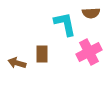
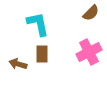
brown semicircle: rotated 42 degrees counterclockwise
cyan L-shape: moved 27 px left
brown arrow: moved 1 px right, 1 px down
